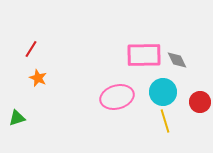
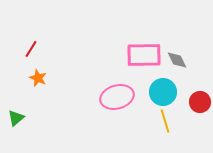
green triangle: moved 1 px left; rotated 24 degrees counterclockwise
